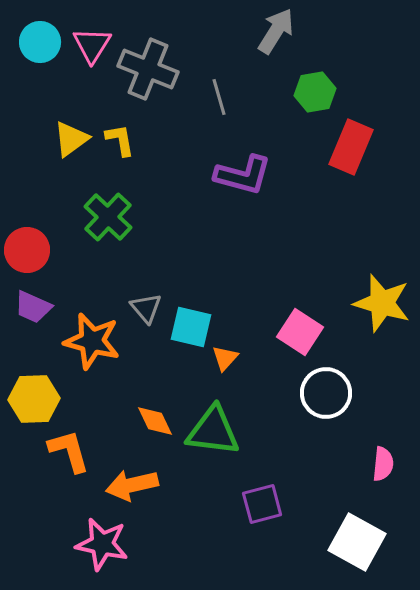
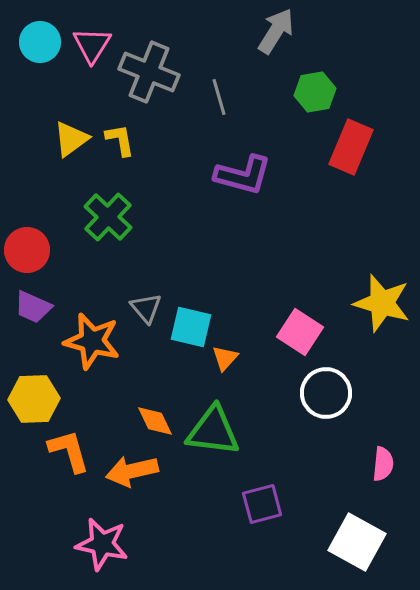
gray cross: moved 1 px right, 3 px down
orange arrow: moved 14 px up
